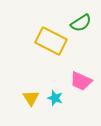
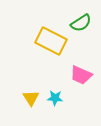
pink trapezoid: moved 6 px up
cyan star: rotated 14 degrees counterclockwise
